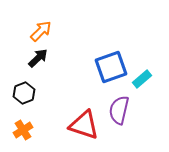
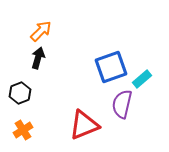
black arrow: rotated 30 degrees counterclockwise
black hexagon: moved 4 px left
purple semicircle: moved 3 px right, 6 px up
red triangle: rotated 40 degrees counterclockwise
